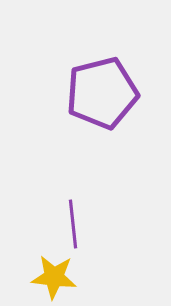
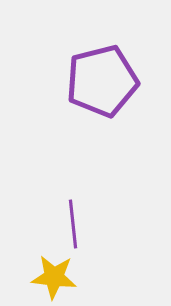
purple pentagon: moved 12 px up
